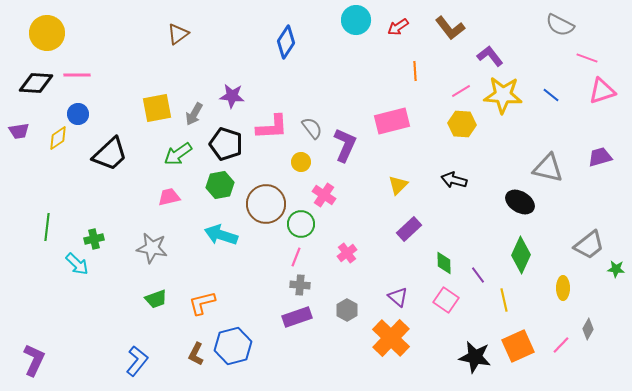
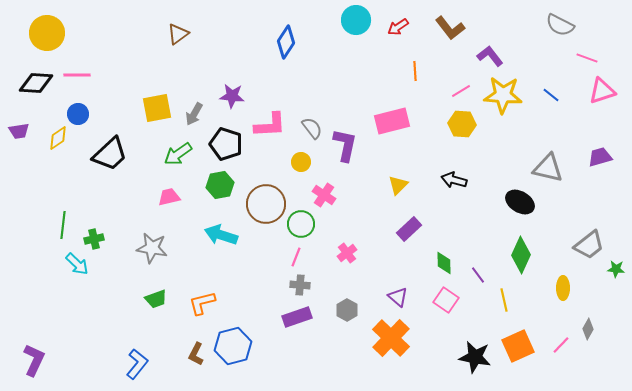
pink L-shape at (272, 127): moved 2 px left, 2 px up
purple L-shape at (345, 145): rotated 12 degrees counterclockwise
green line at (47, 227): moved 16 px right, 2 px up
blue L-shape at (137, 361): moved 3 px down
